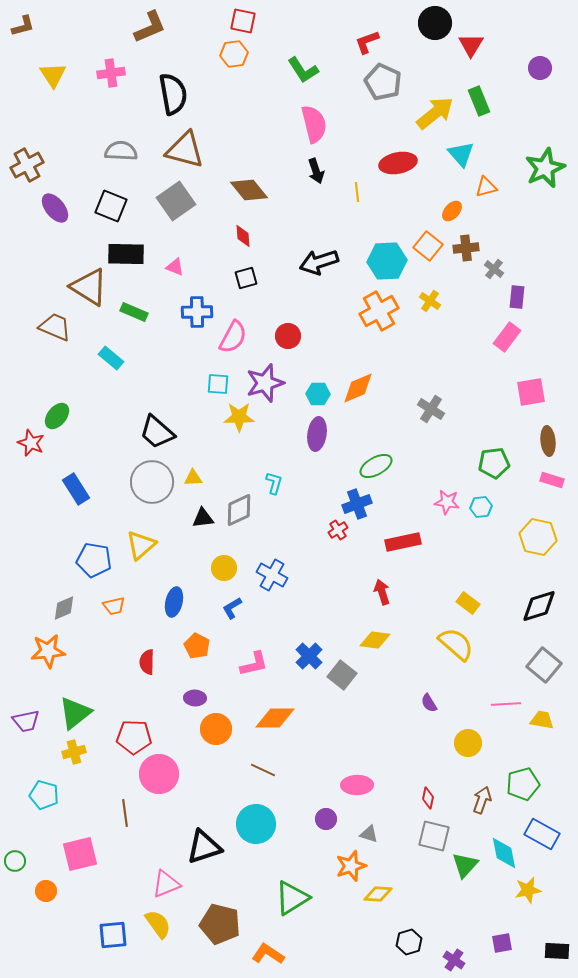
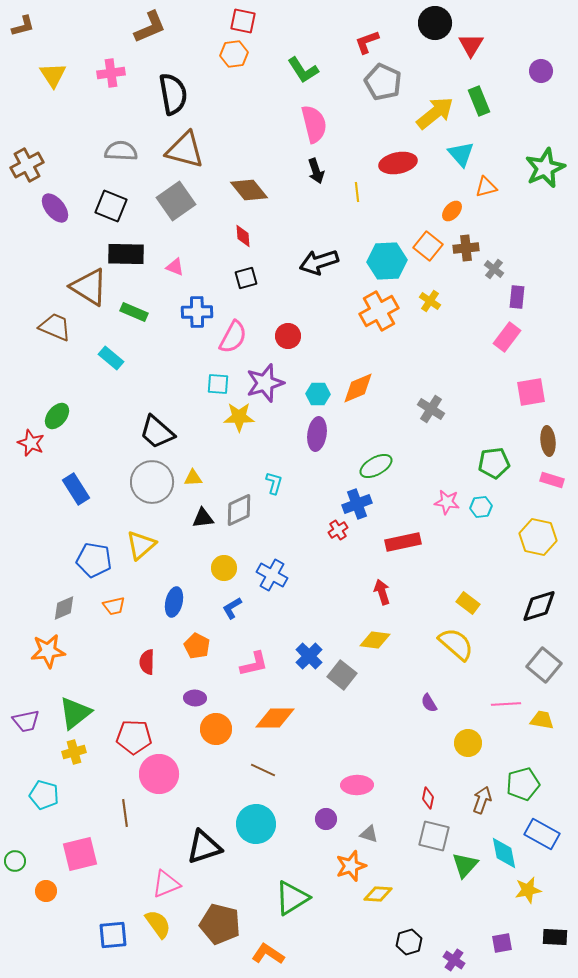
purple circle at (540, 68): moved 1 px right, 3 px down
black rectangle at (557, 951): moved 2 px left, 14 px up
